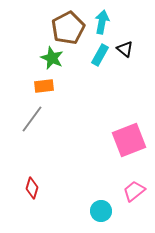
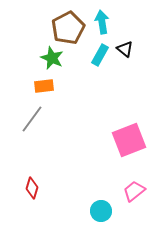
cyan arrow: rotated 20 degrees counterclockwise
